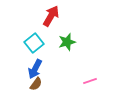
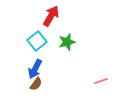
cyan square: moved 3 px right, 2 px up
pink line: moved 11 px right
